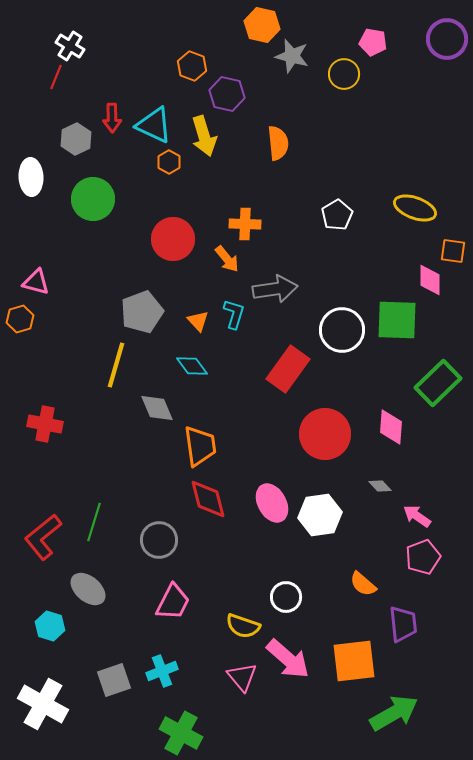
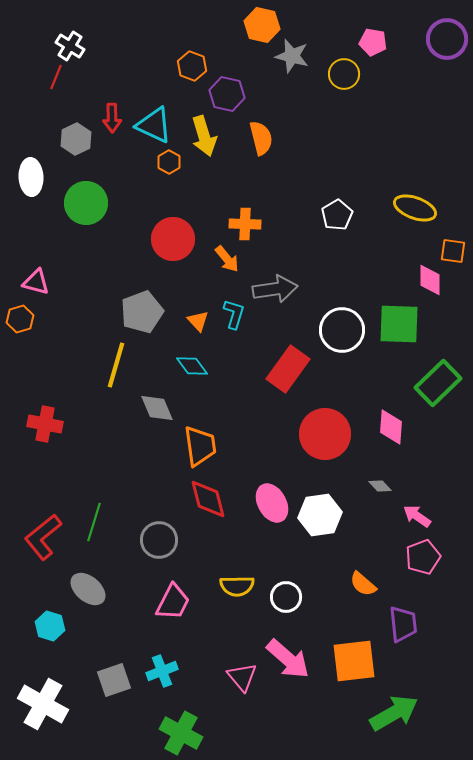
orange semicircle at (278, 143): moved 17 px left, 5 px up; rotated 8 degrees counterclockwise
green circle at (93, 199): moved 7 px left, 4 px down
green square at (397, 320): moved 2 px right, 4 px down
yellow semicircle at (243, 626): moved 6 px left, 40 px up; rotated 20 degrees counterclockwise
